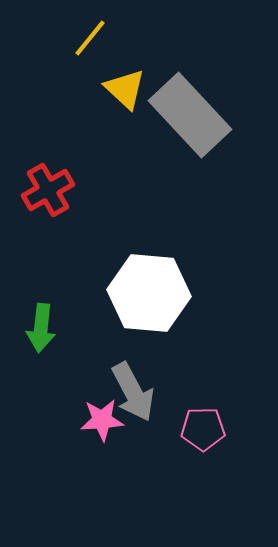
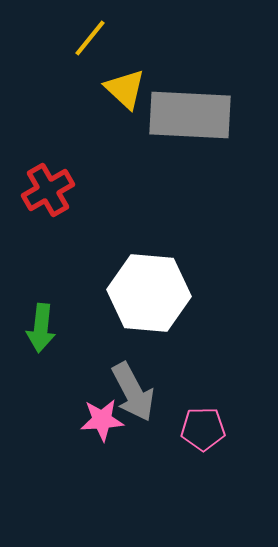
gray rectangle: rotated 44 degrees counterclockwise
